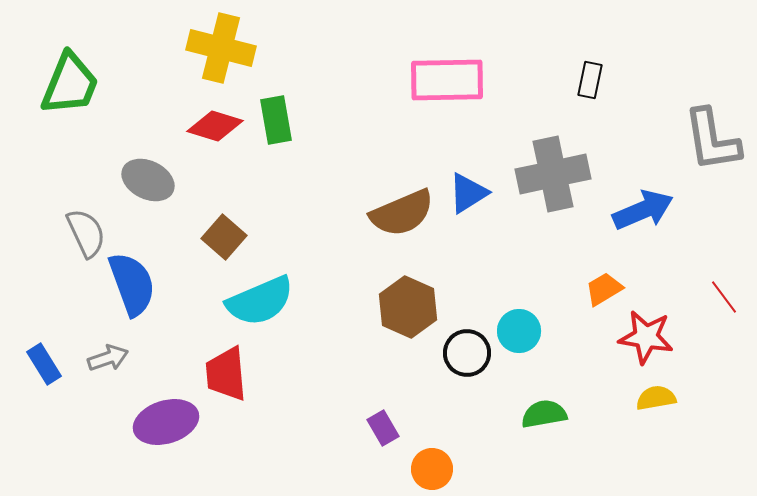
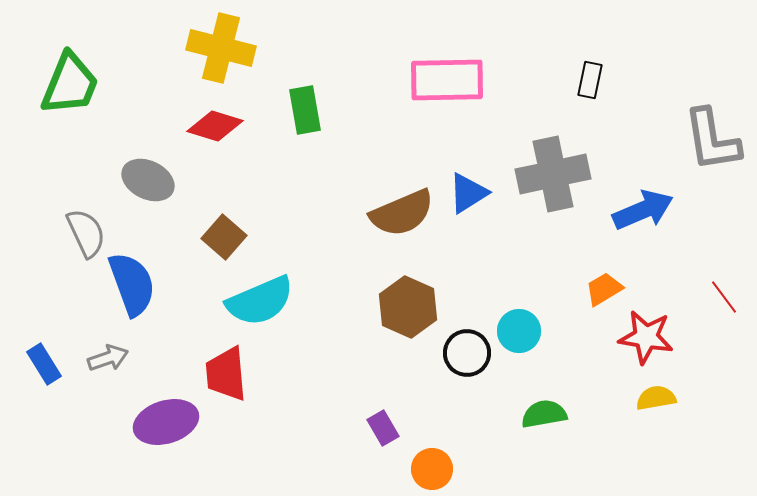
green rectangle: moved 29 px right, 10 px up
